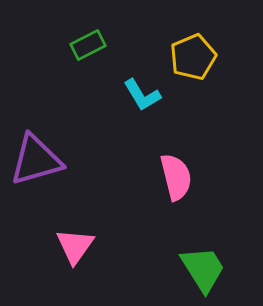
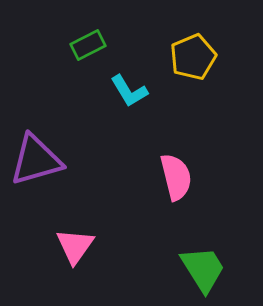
cyan L-shape: moved 13 px left, 4 px up
